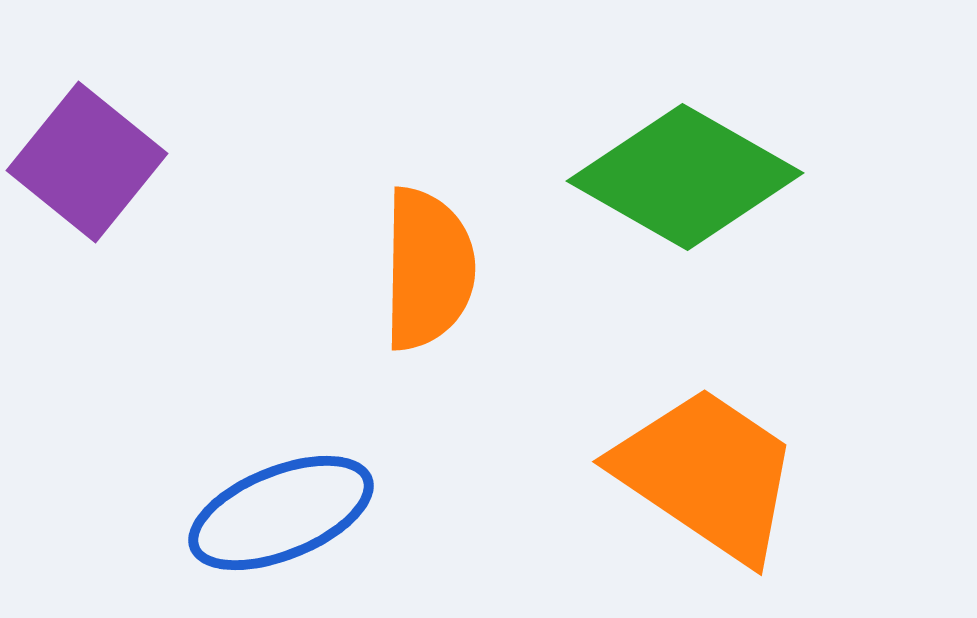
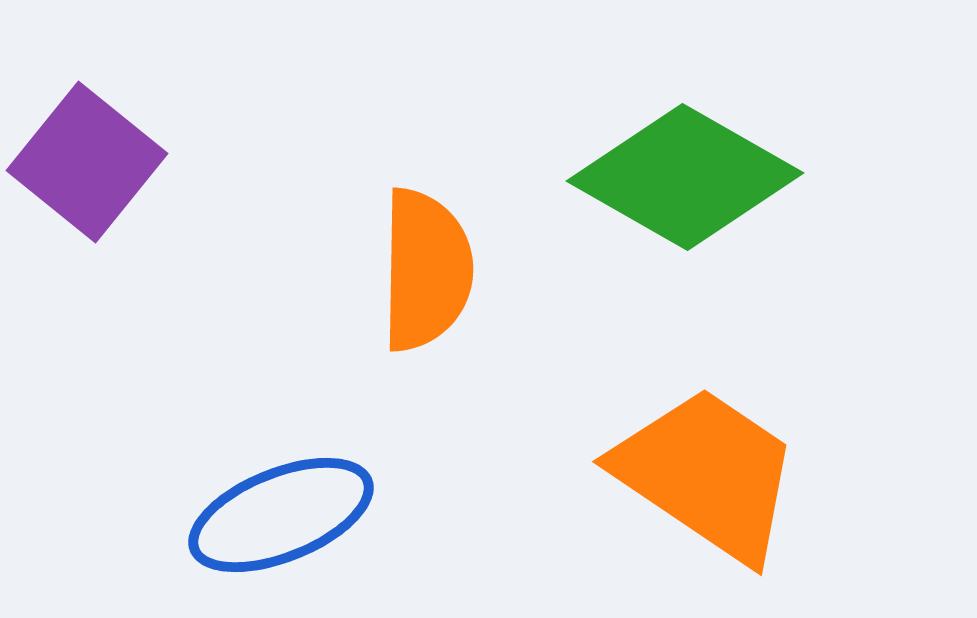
orange semicircle: moved 2 px left, 1 px down
blue ellipse: moved 2 px down
